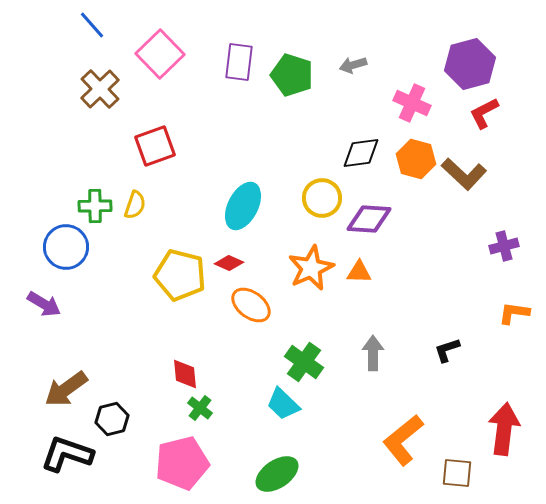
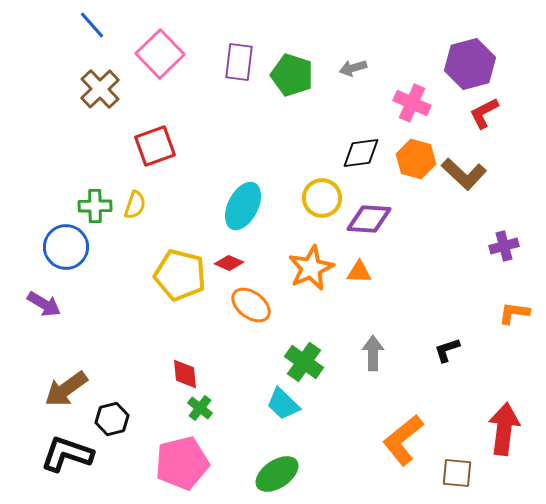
gray arrow at (353, 65): moved 3 px down
